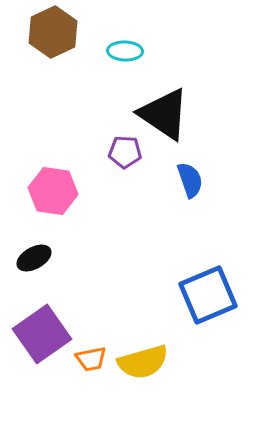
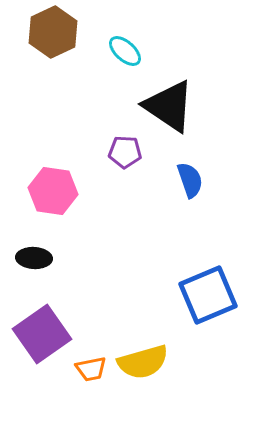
cyan ellipse: rotated 40 degrees clockwise
black triangle: moved 5 px right, 8 px up
black ellipse: rotated 32 degrees clockwise
orange trapezoid: moved 10 px down
